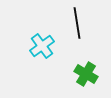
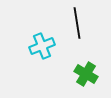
cyan cross: rotated 15 degrees clockwise
